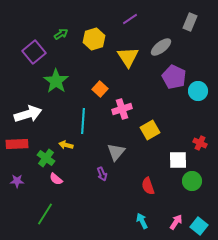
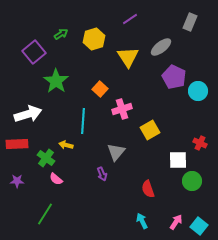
red semicircle: moved 3 px down
